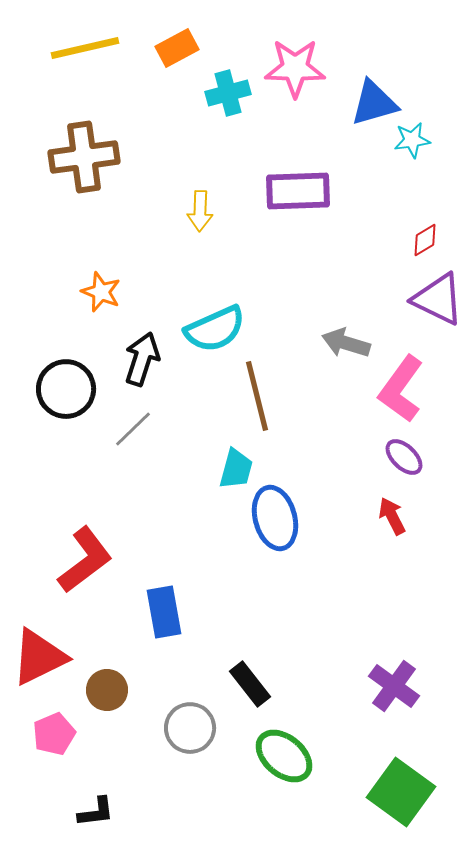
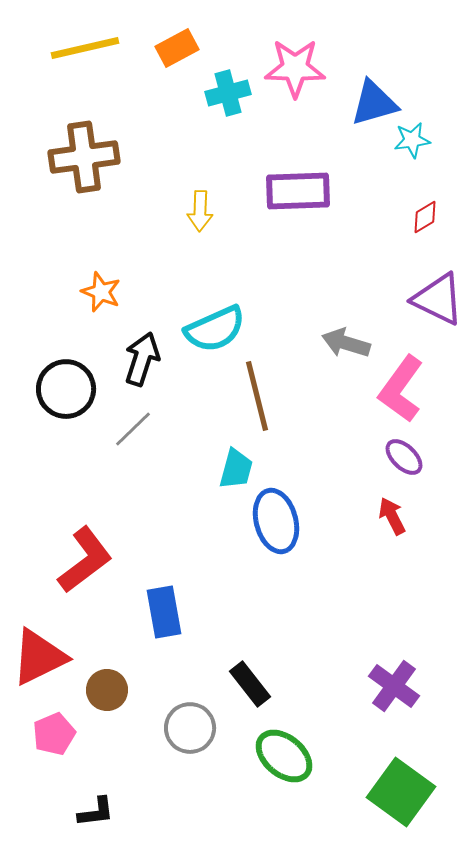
red diamond: moved 23 px up
blue ellipse: moved 1 px right, 3 px down
